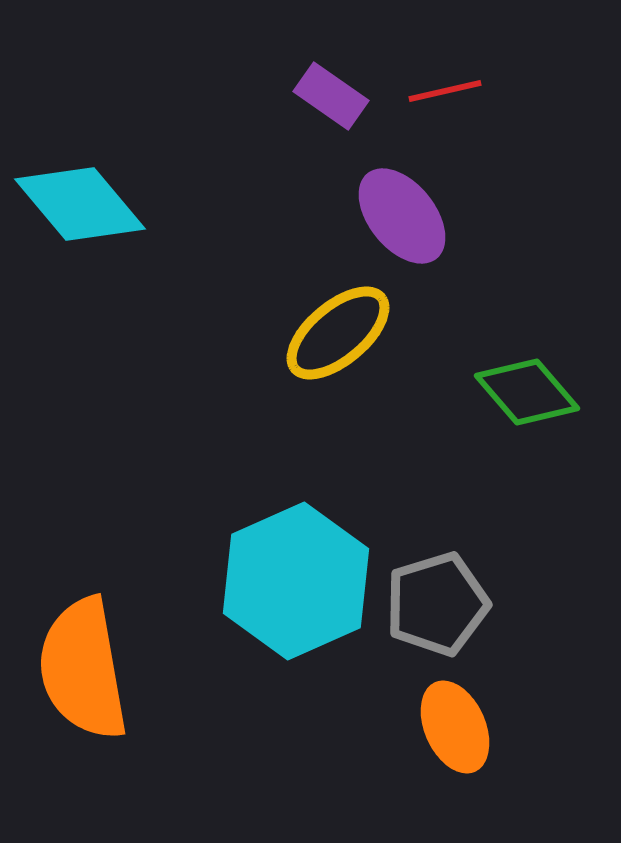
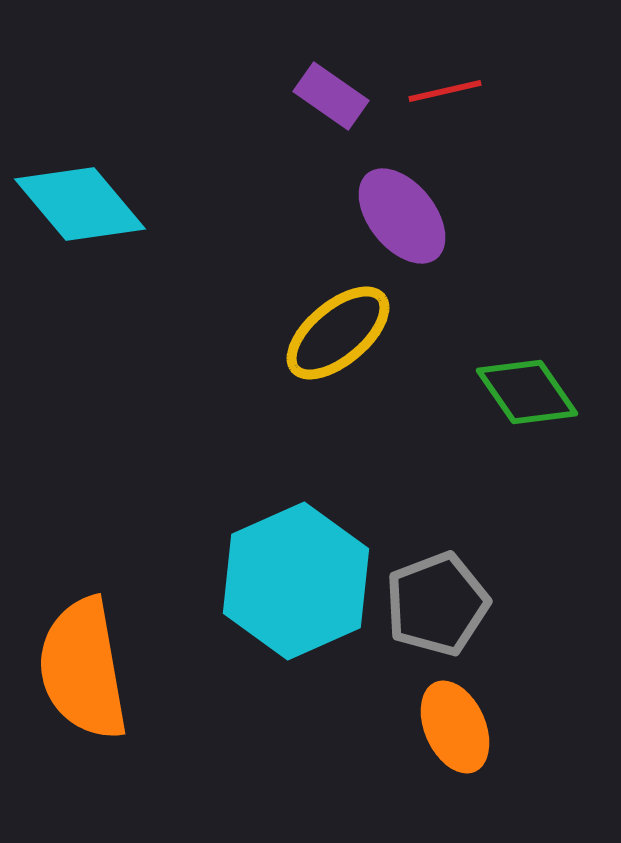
green diamond: rotated 6 degrees clockwise
gray pentagon: rotated 4 degrees counterclockwise
